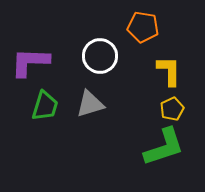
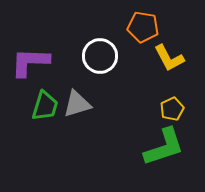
yellow L-shape: moved 13 px up; rotated 152 degrees clockwise
gray triangle: moved 13 px left
